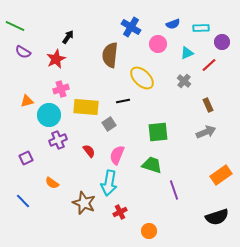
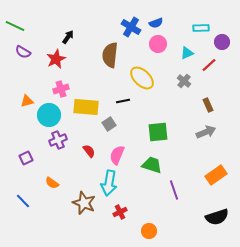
blue semicircle: moved 17 px left, 1 px up
orange rectangle: moved 5 px left
